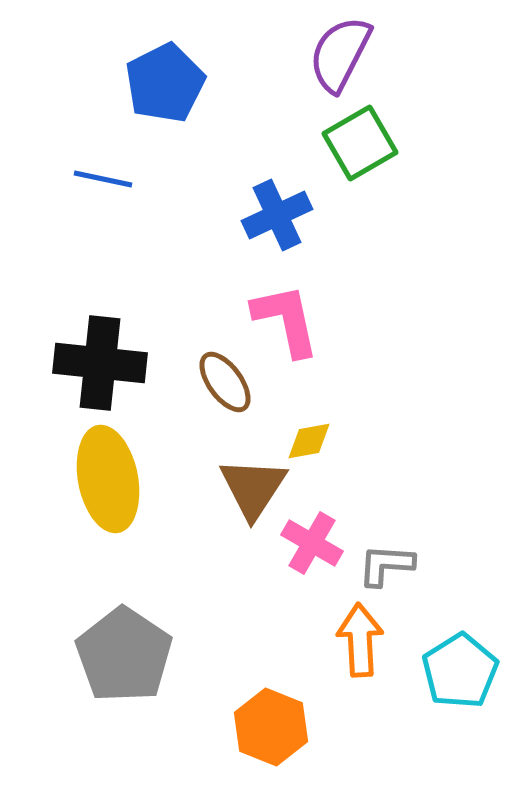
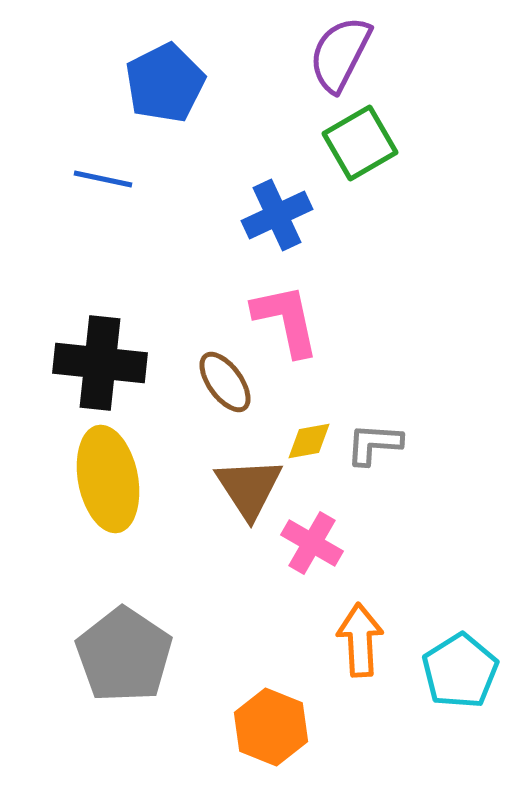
brown triangle: moved 4 px left; rotated 6 degrees counterclockwise
gray L-shape: moved 12 px left, 121 px up
